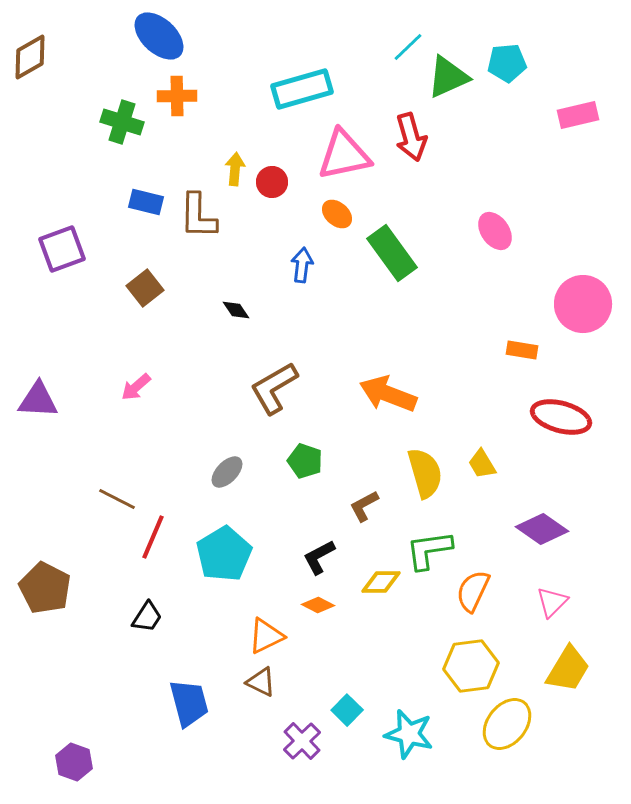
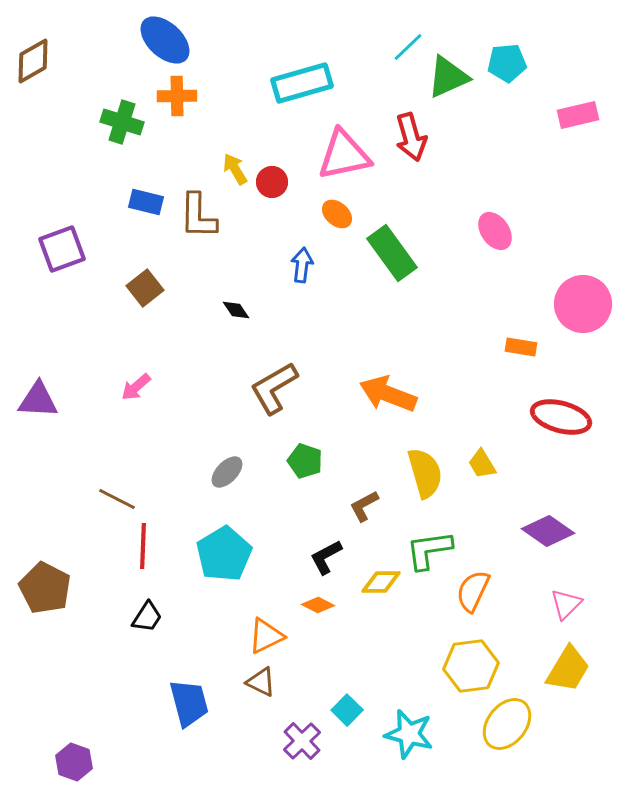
blue ellipse at (159, 36): moved 6 px right, 4 px down
brown diamond at (30, 57): moved 3 px right, 4 px down
cyan rectangle at (302, 89): moved 6 px up
yellow arrow at (235, 169): rotated 36 degrees counterclockwise
orange rectangle at (522, 350): moved 1 px left, 3 px up
purple diamond at (542, 529): moved 6 px right, 2 px down
red line at (153, 537): moved 10 px left, 9 px down; rotated 21 degrees counterclockwise
black L-shape at (319, 557): moved 7 px right
pink triangle at (552, 602): moved 14 px right, 2 px down
